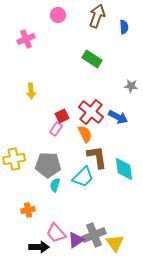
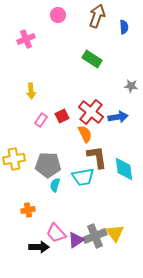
blue arrow: rotated 36 degrees counterclockwise
pink rectangle: moved 15 px left, 9 px up
cyan trapezoid: rotated 35 degrees clockwise
gray cross: moved 1 px right, 1 px down
yellow triangle: moved 10 px up
